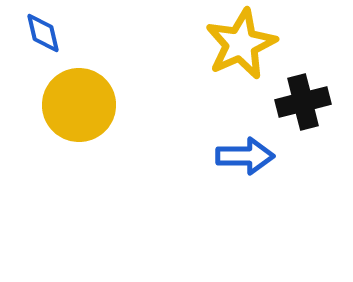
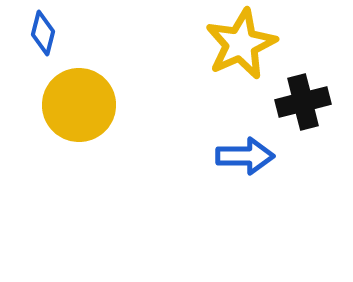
blue diamond: rotated 27 degrees clockwise
